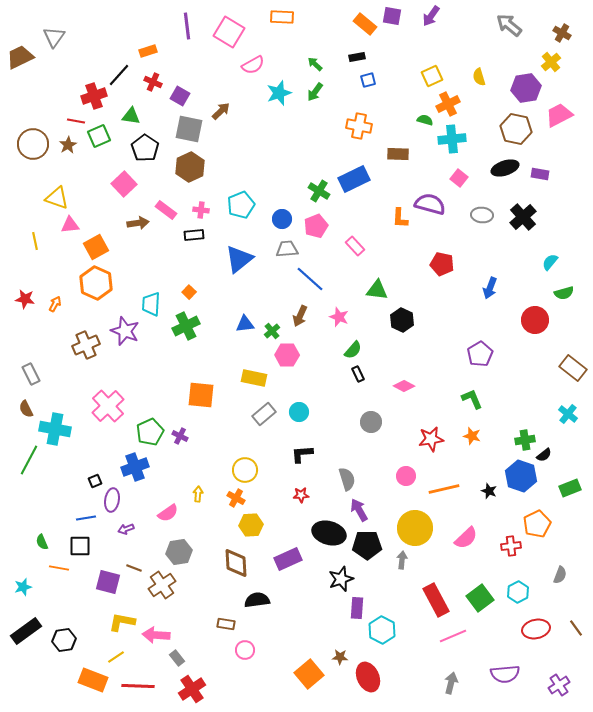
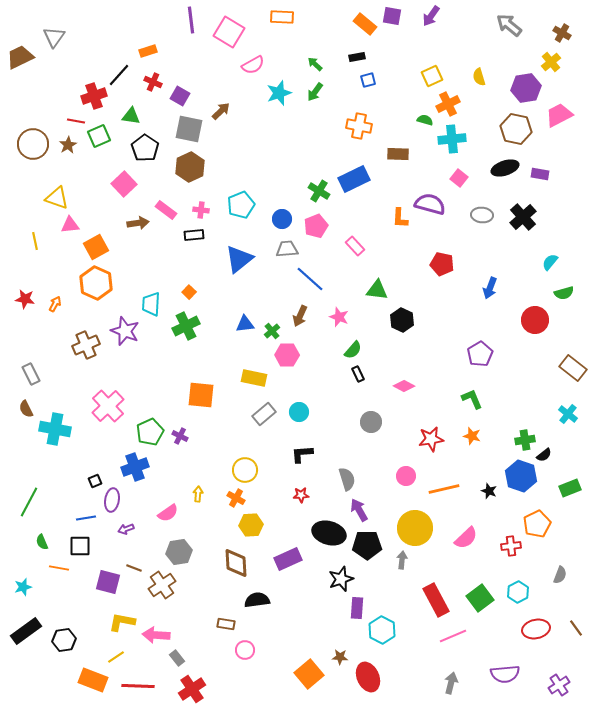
purple line at (187, 26): moved 4 px right, 6 px up
green line at (29, 460): moved 42 px down
